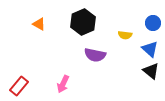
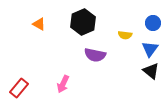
blue triangle: rotated 24 degrees clockwise
red rectangle: moved 2 px down
